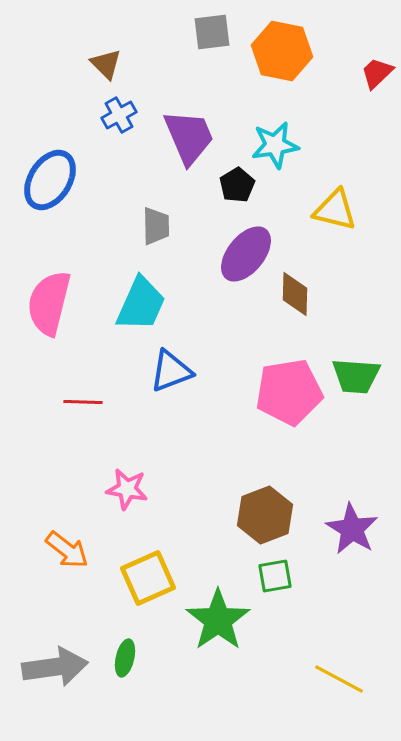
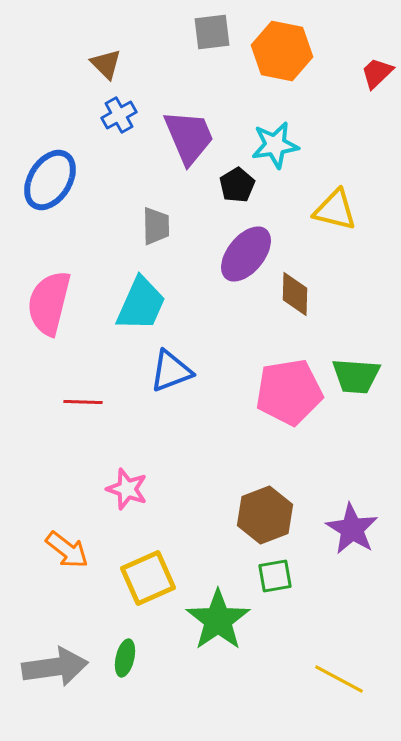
pink star: rotated 9 degrees clockwise
